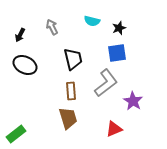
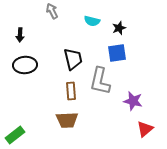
gray arrow: moved 16 px up
black arrow: rotated 24 degrees counterclockwise
black ellipse: rotated 30 degrees counterclockwise
gray L-shape: moved 6 px left, 2 px up; rotated 140 degrees clockwise
purple star: rotated 18 degrees counterclockwise
brown trapezoid: moved 1 px left, 2 px down; rotated 105 degrees clockwise
red triangle: moved 31 px right; rotated 18 degrees counterclockwise
green rectangle: moved 1 px left, 1 px down
